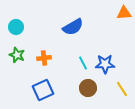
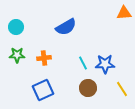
blue semicircle: moved 7 px left
green star: rotated 21 degrees counterclockwise
